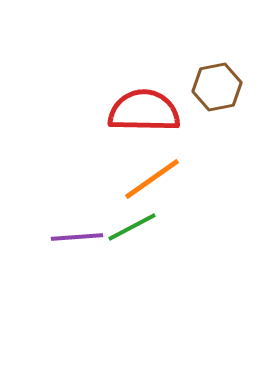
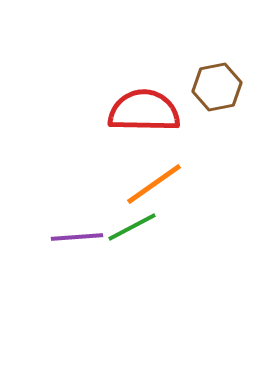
orange line: moved 2 px right, 5 px down
